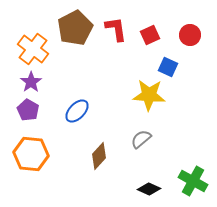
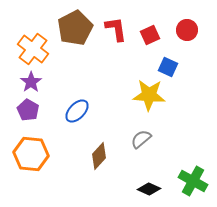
red circle: moved 3 px left, 5 px up
